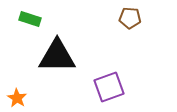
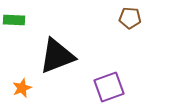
green rectangle: moved 16 px left, 1 px down; rotated 15 degrees counterclockwise
black triangle: rotated 21 degrees counterclockwise
orange star: moved 5 px right, 10 px up; rotated 18 degrees clockwise
